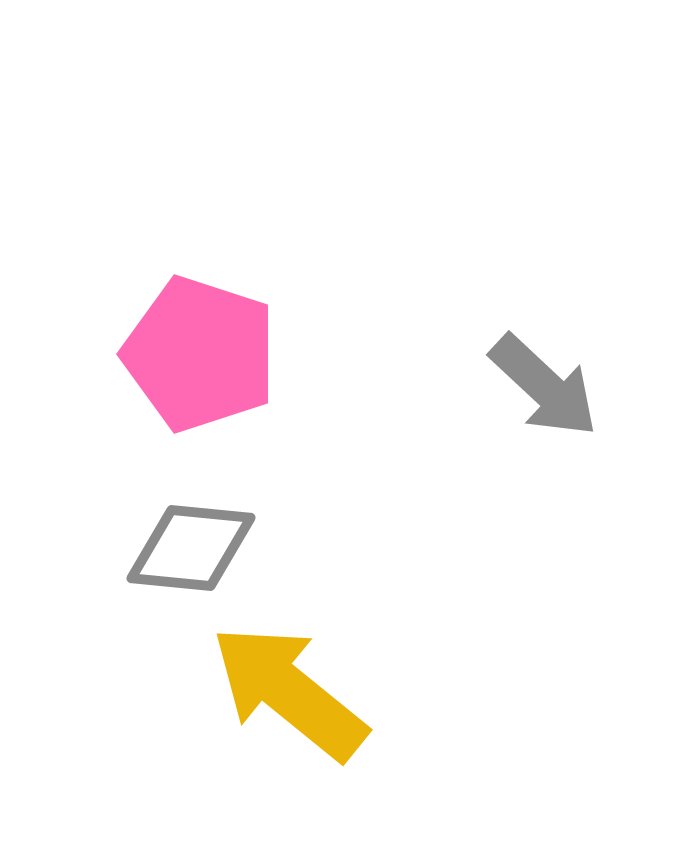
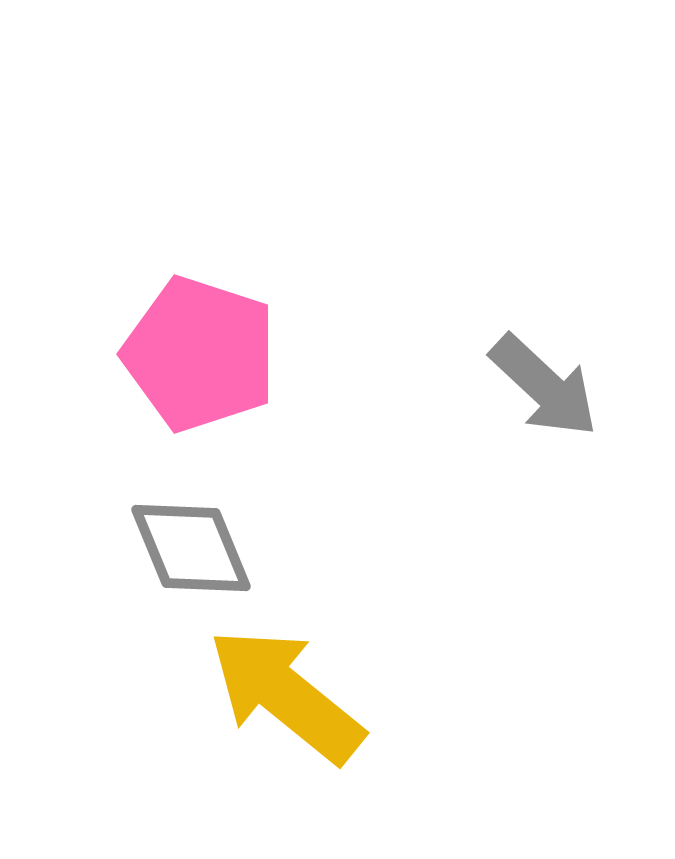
gray diamond: rotated 62 degrees clockwise
yellow arrow: moved 3 px left, 3 px down
